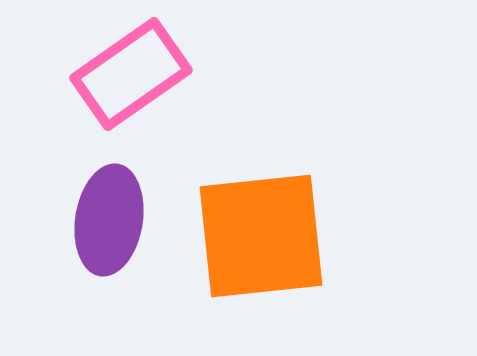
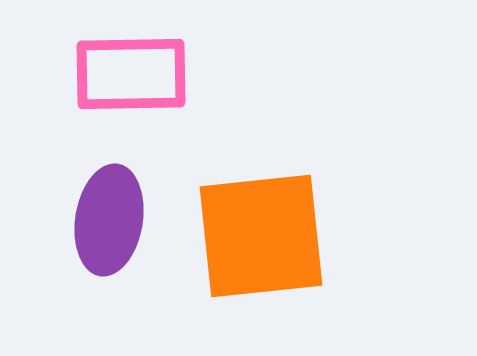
pink rectangle: rotated 34 degrees clockwise
